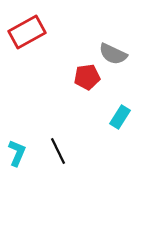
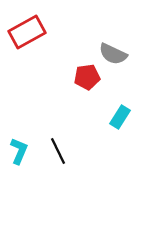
cyan L-shape: moved 2 px right, 2 px up
